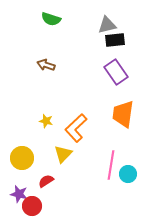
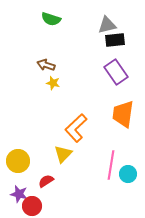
yellow star: moved 7 px right, 38 px up
yellow circle: moved 4 px left, 3 px down
